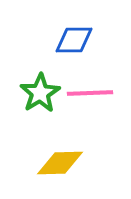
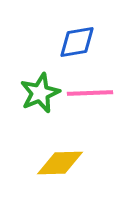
blue diamond: moved 3 px right, 2 px down; rotated 9 degrees counterclockwise
green star: rotated 9 degrees clockwise
